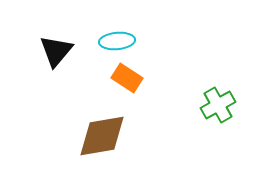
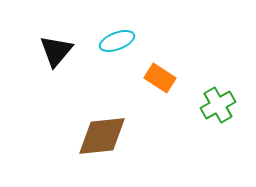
cyan ellipse: rotated 16 degrees counterclockwise
orange rectangle: moved 33 px right
brown diamond: rotated 4 degrees clockwise
